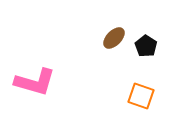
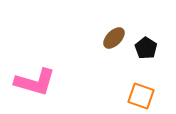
black pentagon: moved 2 px down
